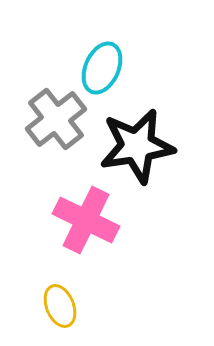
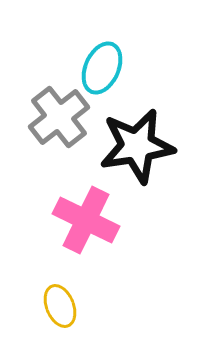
gray cross: moved 3 px right, 2 px up
